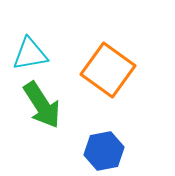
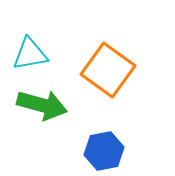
green arrow: rotated 42 degrees counterclockwise
